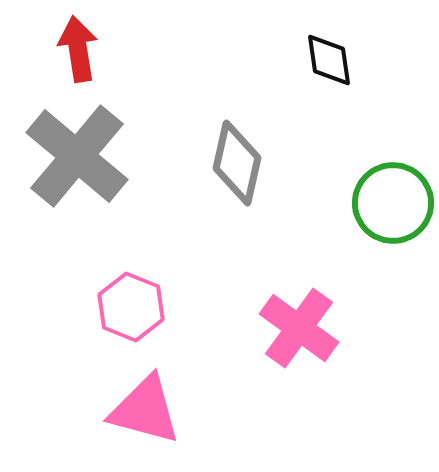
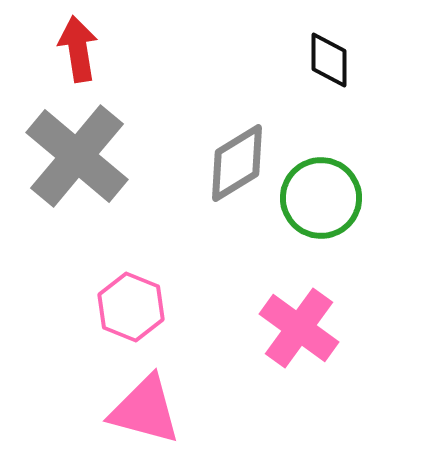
black diamond: rotated 8 degrees clockwise
gray diamond: rotated 46 degrees clockwise
green circle: moved 72 px left, 5 px up
